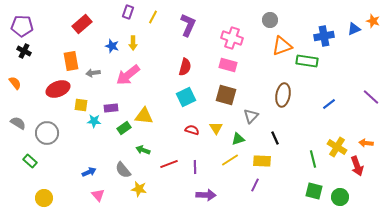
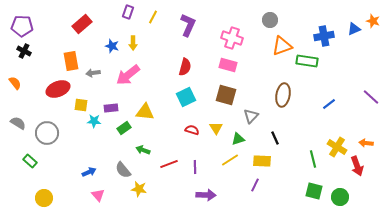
yellow triangle at (144, 116): moved 1 px right, 4 px up
